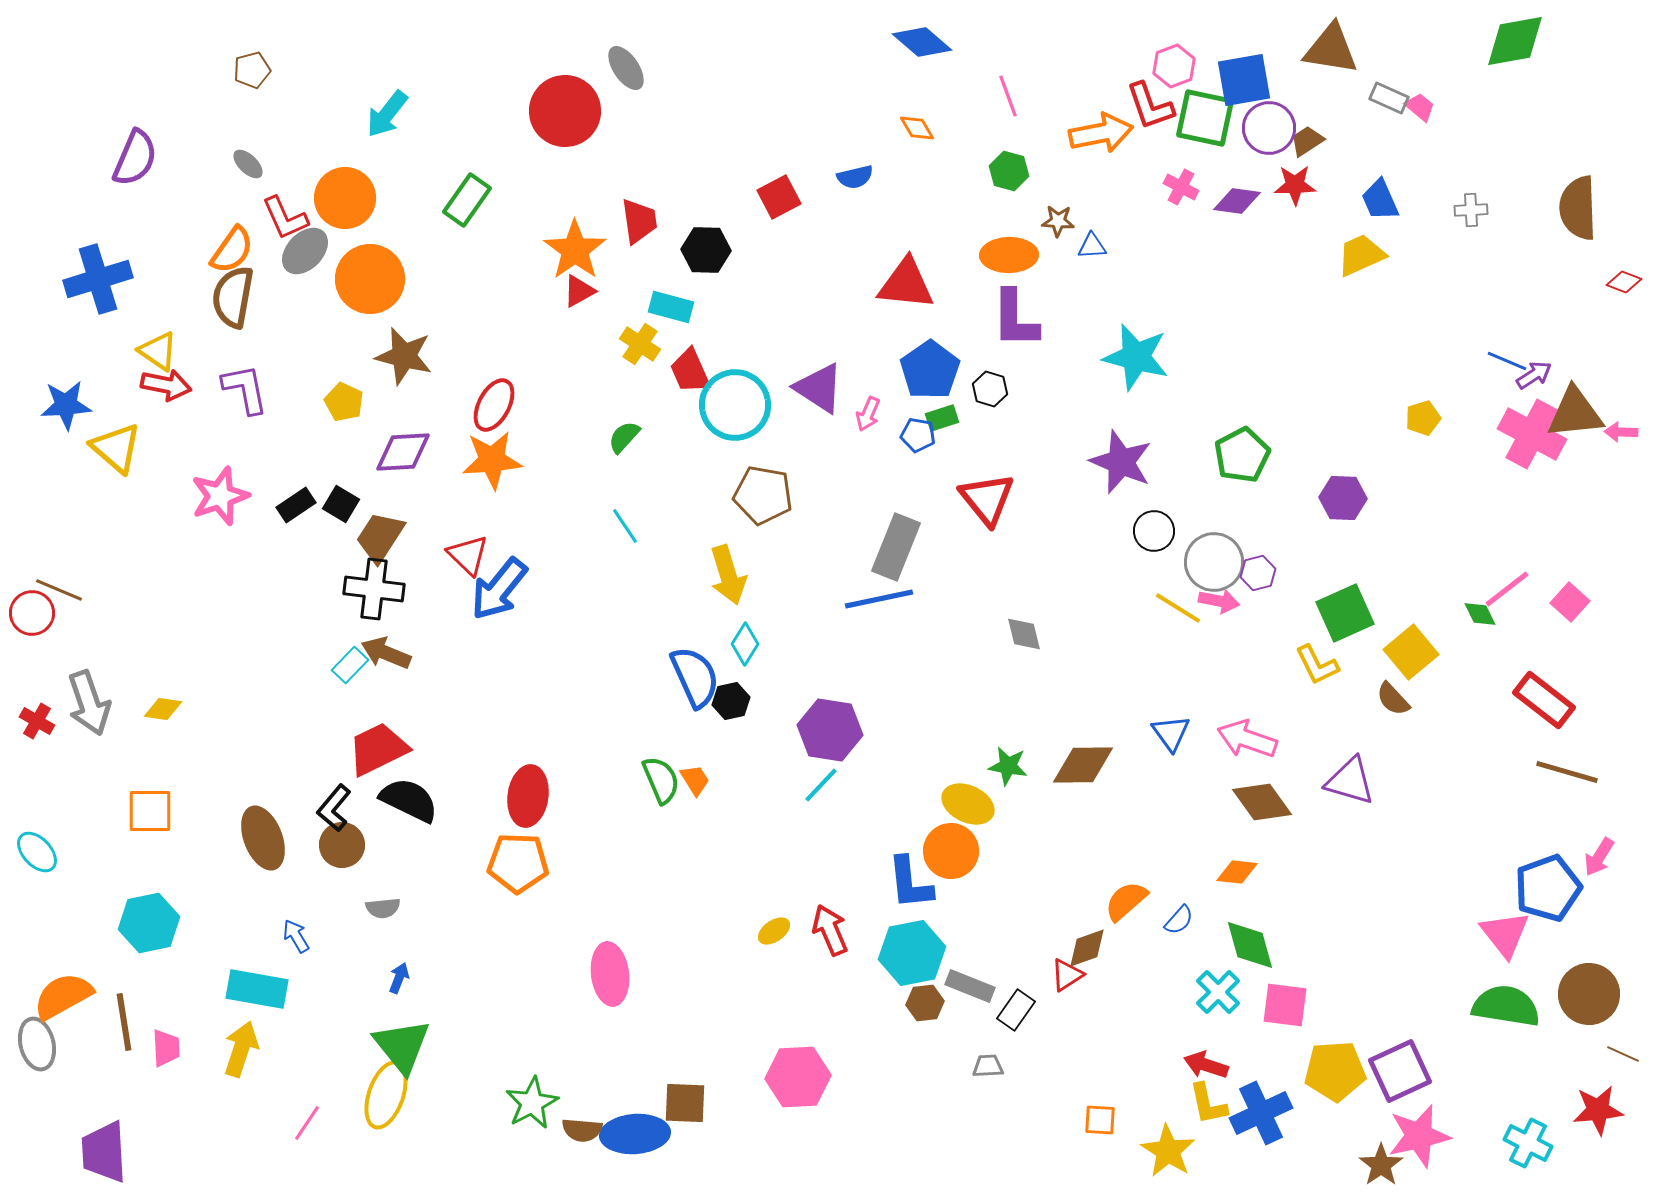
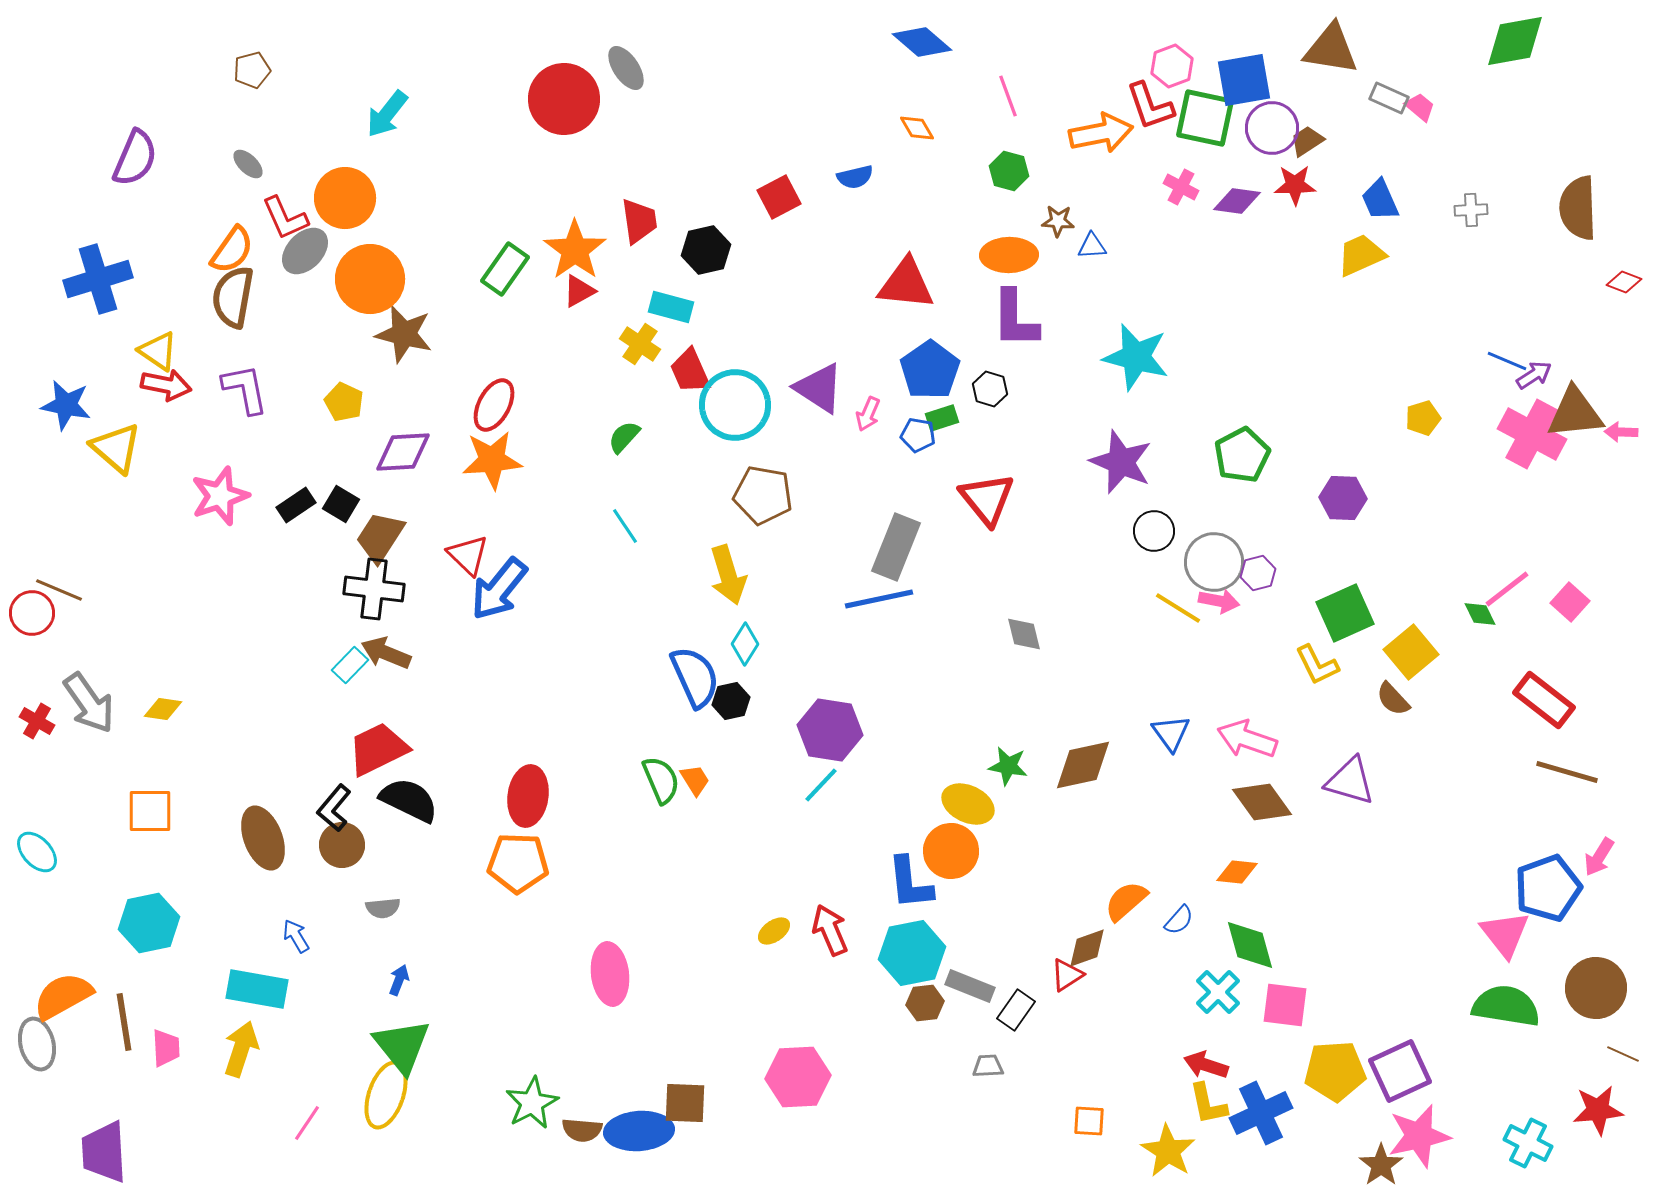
pink hexagon at (1174, 66): moved 2 px left
red circle at (565, 111): moved 1 px left, 12 px up
purple circle at (1269, 128): moved 3 px right
green rectangle at (467, 200): moved 38 px right, 69 px down
black hexagon at (706, 250): rotated 15 degrees counterclockwise
brown star at (404, 356): moved 22 px up
blue star at (66, 405): rotated 15 degrees clockwise
gray arrow at (89, 703): rotated 16 degrees counterclockwise
brown diamond at (1083, 765): rotated 12 degrees counterclockwise
blue arrow at (399, 978): moved 2 px down
brown circle at (1589, 994): moved 7 px right, 6 px up
orange square at (1100, 1120): moved 11 px left, 1 px down
blue ellipse at (635, 1134): moved 4 px right, 3 px up
